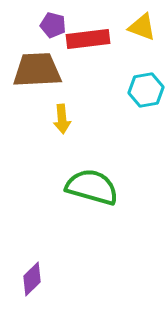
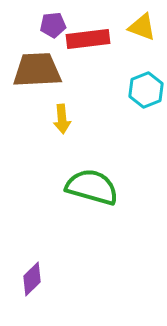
purple pentagon: rotated 20 degrees counterclockwise
cyan hexagon: rotated 12 degrees counterclockwise
